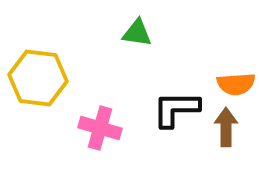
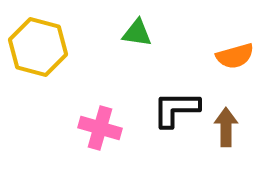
yellow hexagon: moved 31 px up; rotated 8 degrees clockwise
orange semicircle: moved 1 px left, 28 px up; rotated 12 degrees counterclockwise
